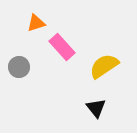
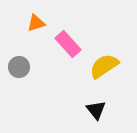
pink rectangle: moved 6 px right, 3 px up
black triangle: moved 2 px down
